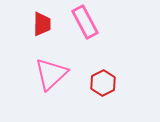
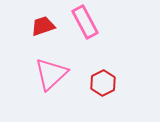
red trapezoid: moved 1 px right, 2 px down; rotated 110 degrees counterclockwise
